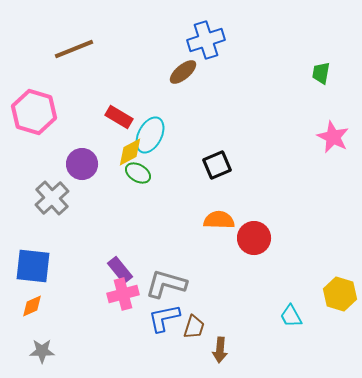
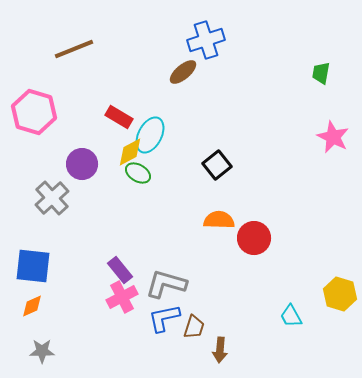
black square: rotated 16 degrees counterclockwise
pink cross: moved 1 px left, 3 px down; rotated 12 degrees counterclockwise
